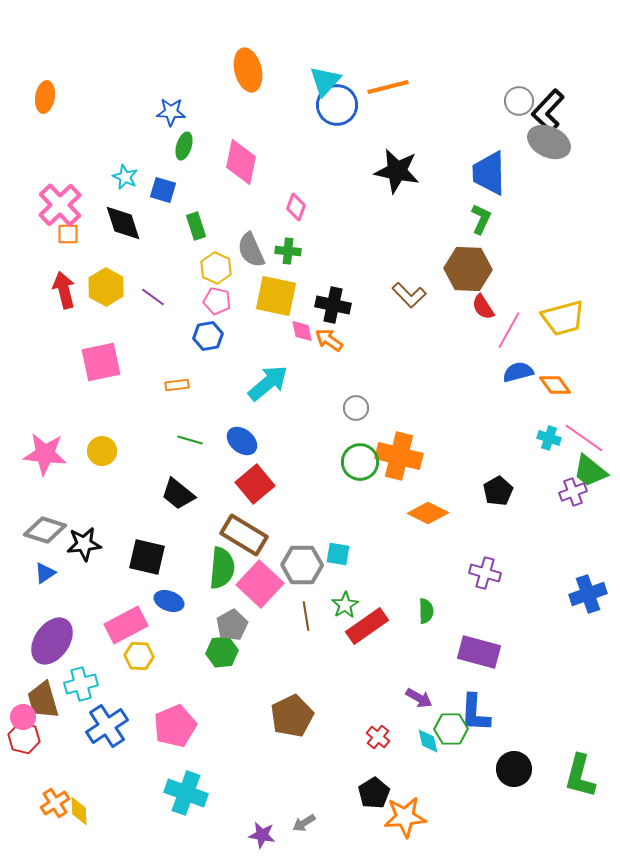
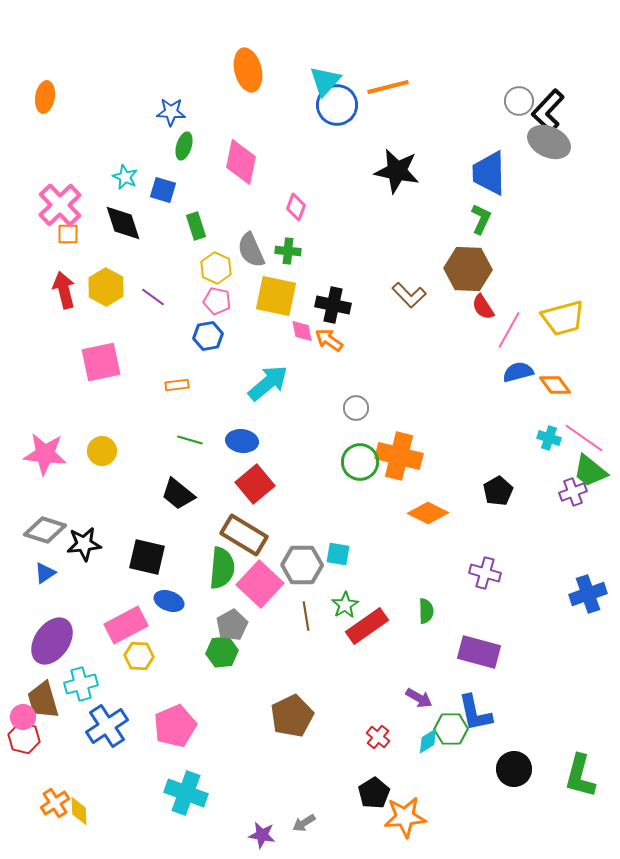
blue ellipse at (242, 441): rotated 32 degrees counterclockwise
blue L-shape at (475, 713): rotated 15 degrees counterclockwise
cyan diamond at (428, 741): rotated 72 degrees clockwise
